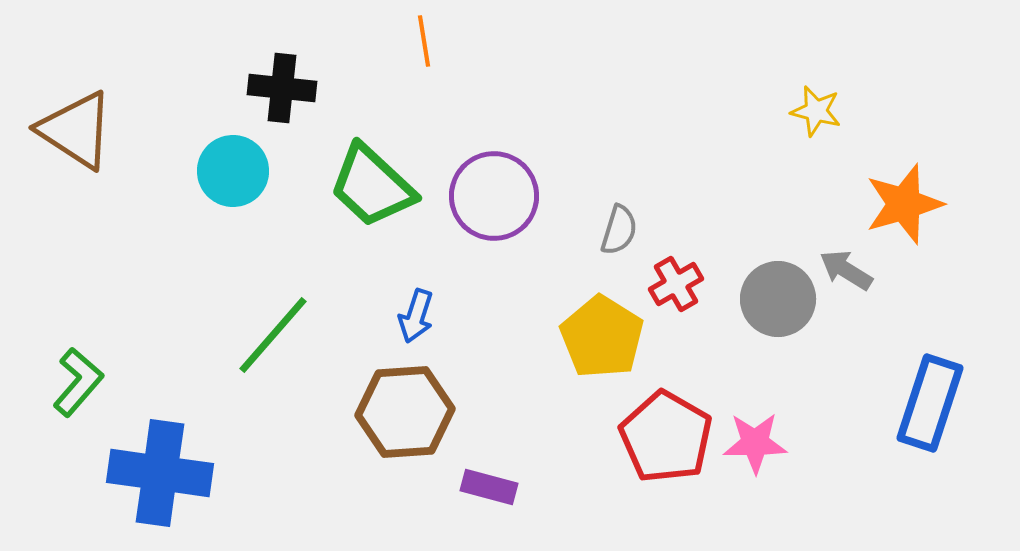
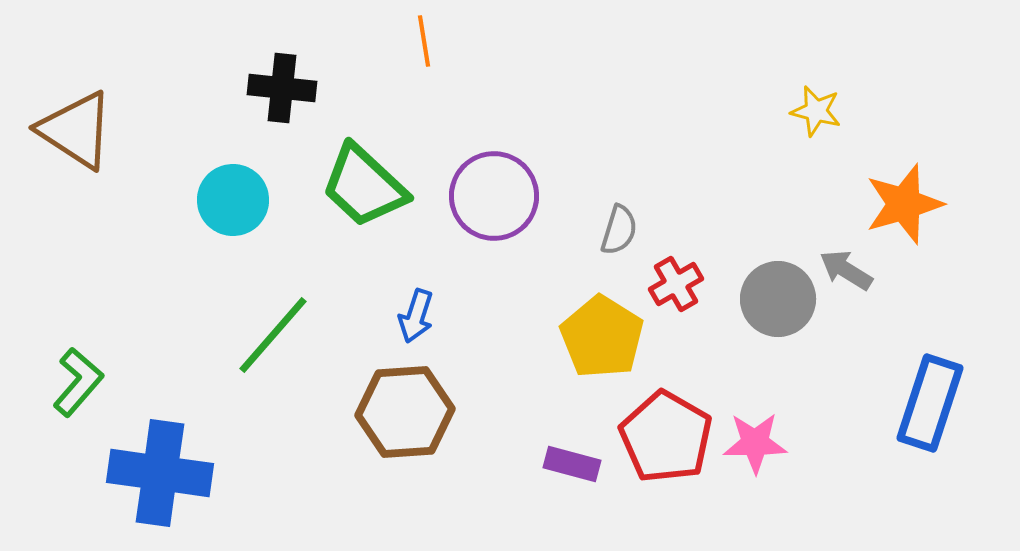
cyan circle: moved 29 px down
green trapezoid: moved 8 px left
purple rectangle: moved 83 px right, 23 px up
